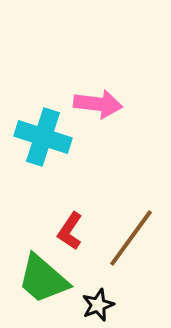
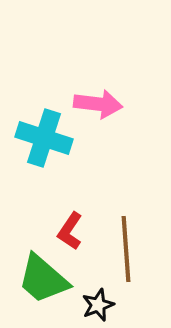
cyan cross: moved 1 px right, 1 px down
brown line: moved 5 px left, 11 px down; rotated 40 degrees counterclockwise
